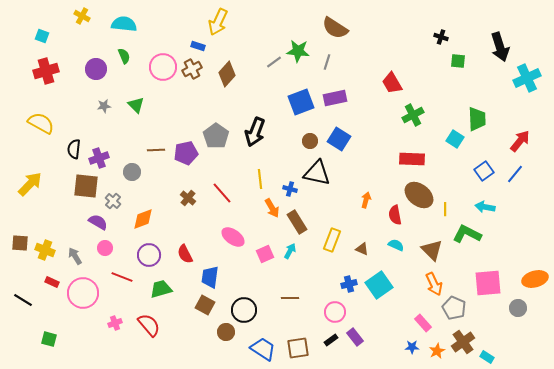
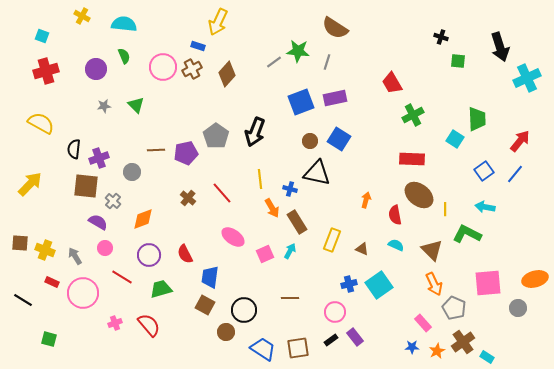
red line at (122, 277): rotated 10 degrees clockwise
